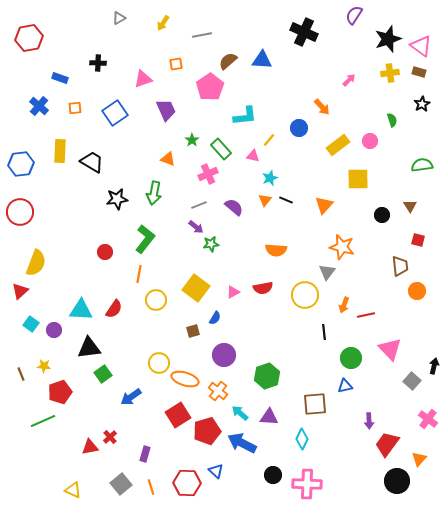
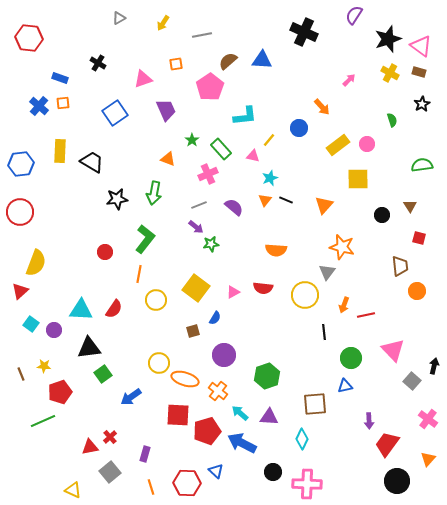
red hexagon at (29, 38): rotated 16 degrees clockwise
black cross at (98, 63): rotated 28 degrees clockwise
yellow cross at (390, 73): rotated 36 degrees clockwise
orange square at (75, 108): moved 12 px left, 5 px up
pink circle at (370, 141): moved 3 px left, 3 px down
red square at (418, 240): moved 1 px right, 2 px up
red semicircle at (263, 288): rotated 18 degrees clockwise
pink triangle at (390, 349): moved 3 px right, 1 px down
red square at (178, 415): rotated 35 degrees clockwise
orange triangle at (419, 459): moved 9 px right
black circle at (273, 475): moved 3 px up
gray square at (121, 484): moved 11 px left, 12 px up
